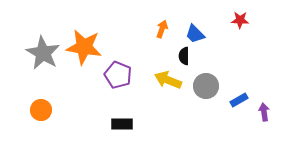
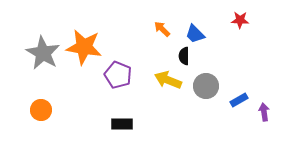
orange arrow: rotated 66 degrees counterclockwise
